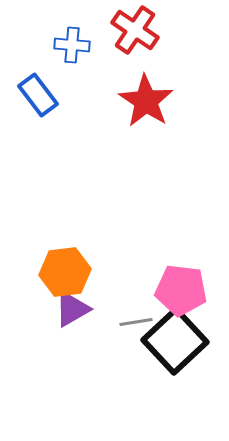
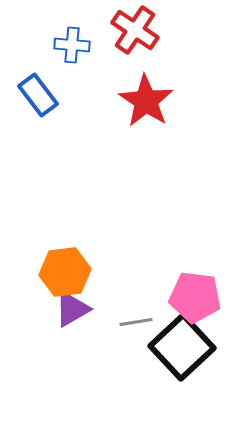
pink pentagon: moved 14 px right, 7 px down
black square: moved 7 px right, 6 px down
